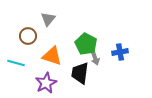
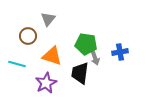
green pentagon: rotated 20 degrees counterclockwise
cyan line: moved 1 px right, 1 px down
